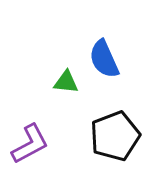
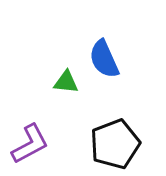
black pentagon: moved 8 px down
